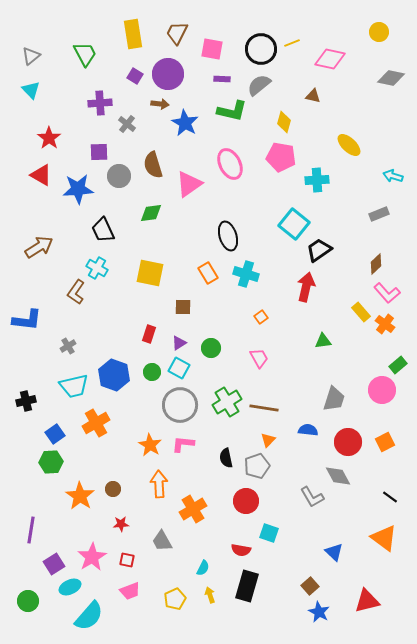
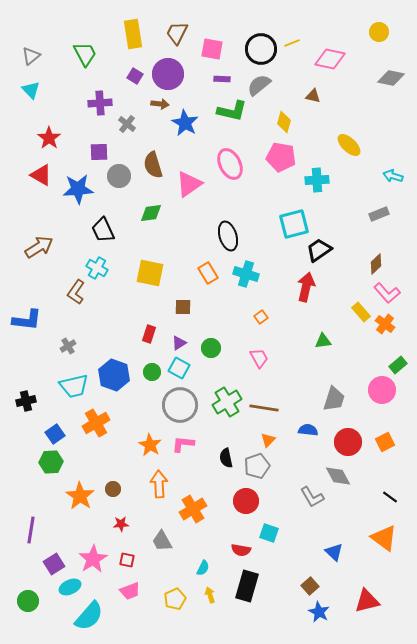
cyan square at (294, 224): rotated 36 degrees clockwise
pink star at (92, 557): moved 1 px right, 2 px down
